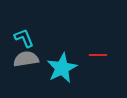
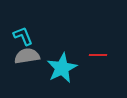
cyan L-shape: moved 1 px left, 2 px up
gray semicircle: moved 1 px right, 3 px up
